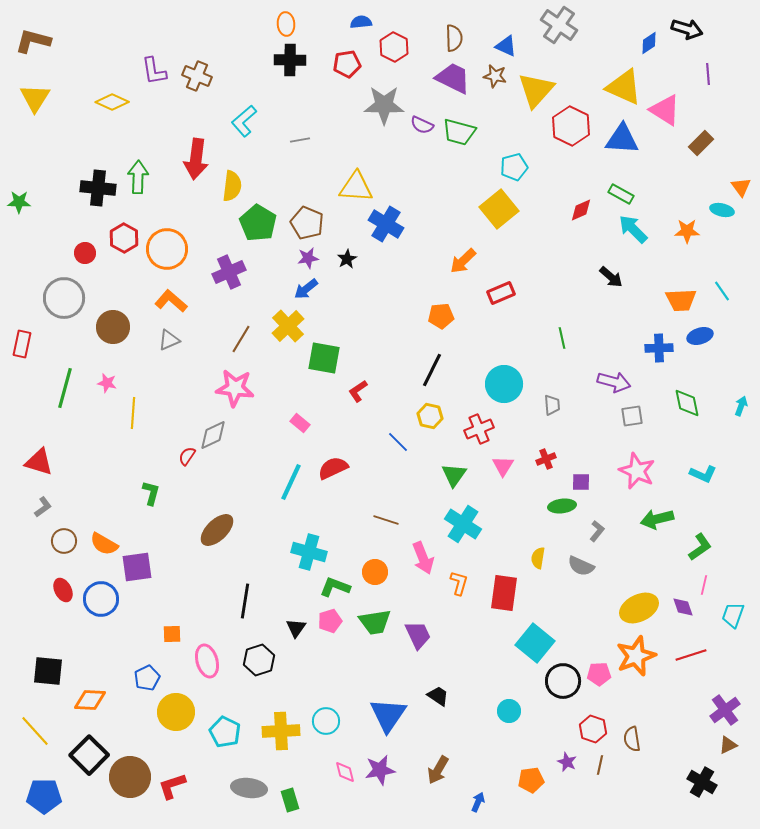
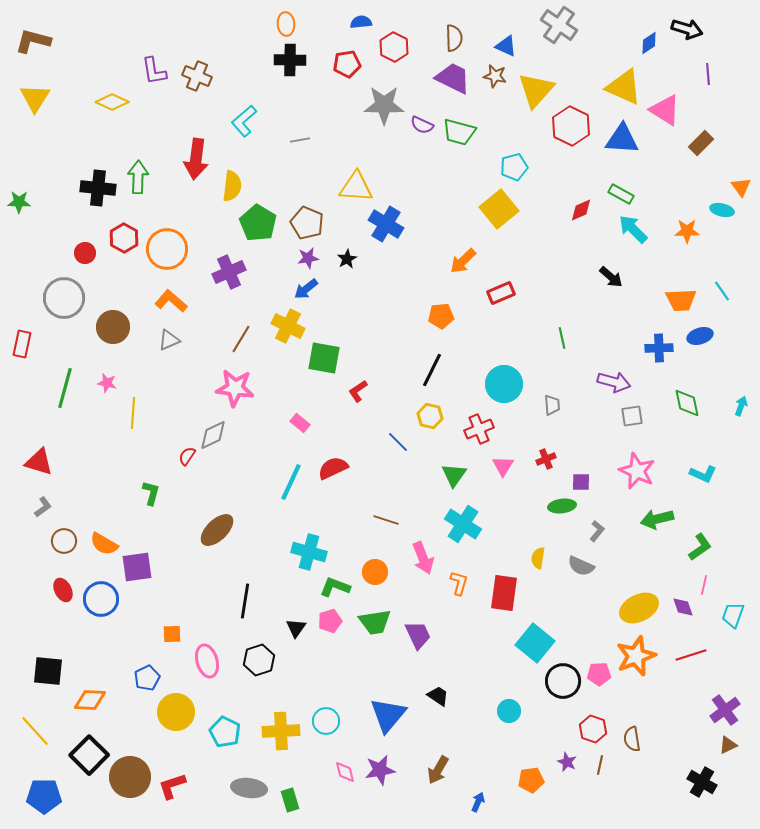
yellow cross at (288, 326): rotated 20 degrees counterclockwise
blue triangle at (388, 715): rotated 6 degrees clockwise
